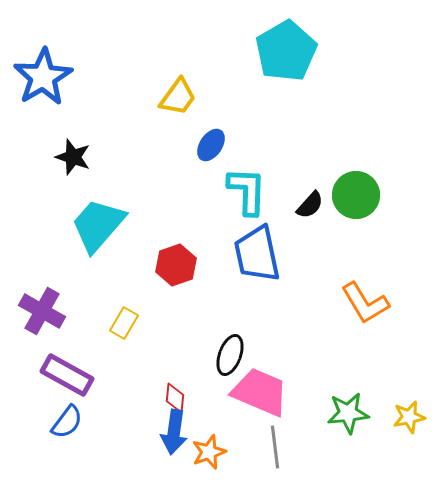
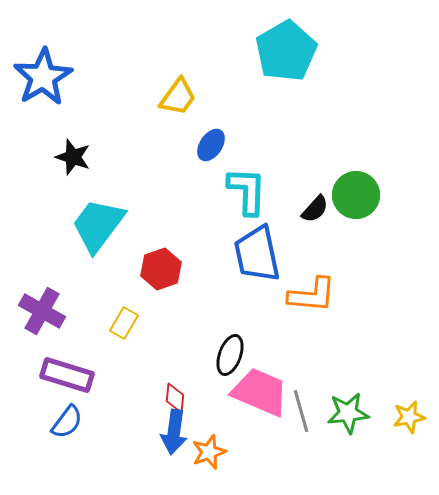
black semicircle: moved 5 px right, 4 px down
cyan trapezoid: rotated 4 degrees counterclockwise
red hexagon: moved 15 px left, 4 px down
orange L-shape: moved 53 px left, 8 px up; rotated 54 degrees counterclockwise
purple rectangle: rotated 12 degrees counterclockwise
gray line: moved 26 px right, 36 px up; rotated 9 degrees counterclockwise
